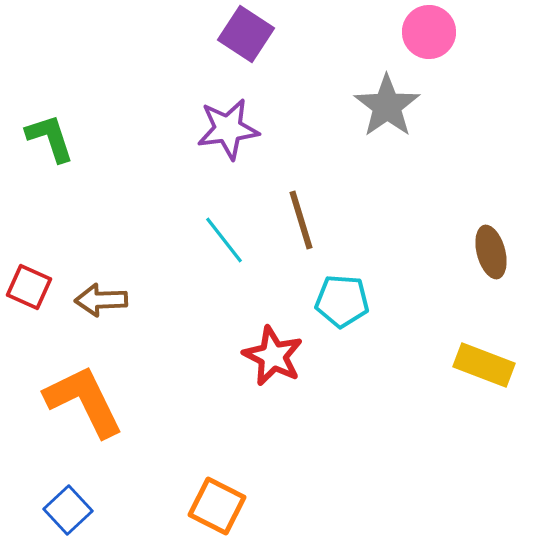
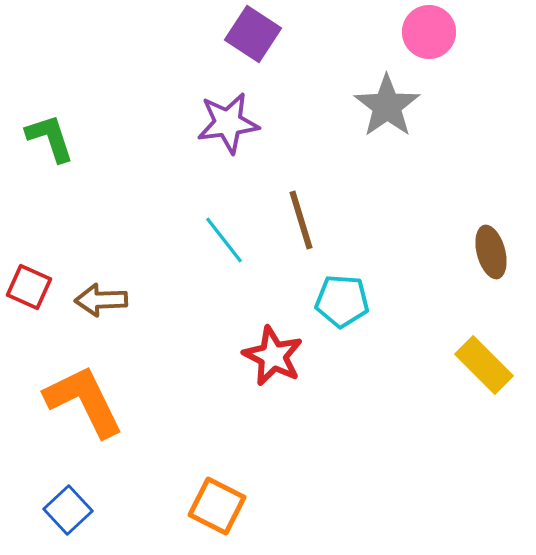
purple square: moved 7 px right
purple star: moved 6 px up
yellow rectangle: rotated 24 degrees clockwise
